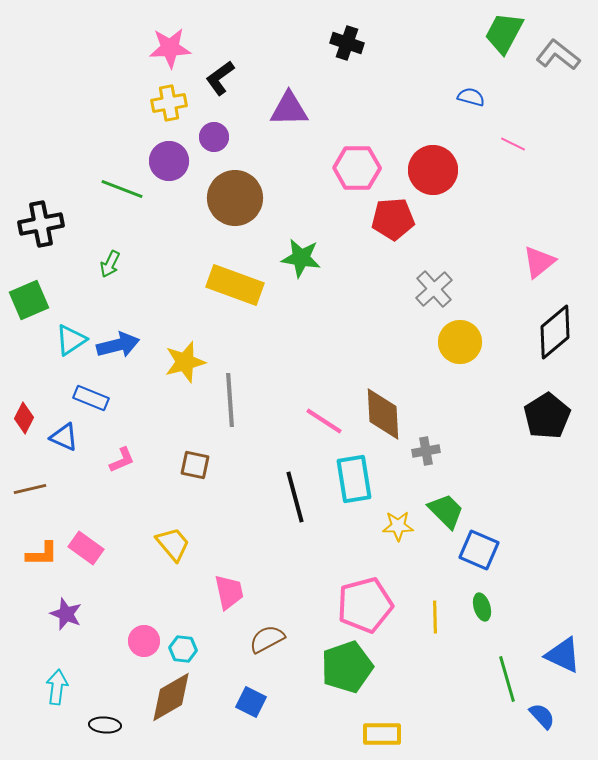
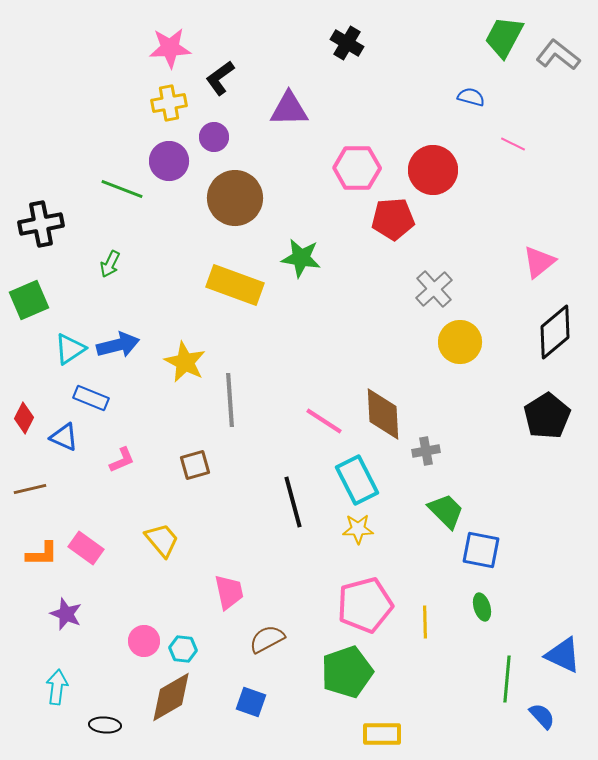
green trapezoid at (504, 33): moved 4 px down
black cross at (347, 43): rotated 12 degrees clockwise
cyan triangle at (71, 340): moved 1 px left, 9 px down
yellow star at (185, 362): rotated 30 degrees counterclockwise
brown square at (195, 465): rotated 28 degrees counterclockwise
cyan rectangle at (354, 479): moved 3 px right, 1 px down; rotated 18 degrees counterclockwise
black line at (295, 497): moved 2 px left, 5 px down
yellow star at (398, 526): moved 40 px left, 3 px down
yellow trapezoid at (173, 544): moved 11 px left, 4 px up
blue square at (479, 550): moved 2 px right; rotated 12 degrees counterclockwise
yellow line at (435, 617): moved 10 px left, 5 px down
green pentagon at (347, 667): moved 5 px down
green line at (507, 679): rotated 21 degrees clockwise
blue square at (251, 702): rotated 8 degrees counterclockwise
